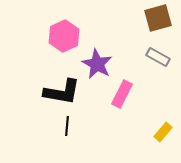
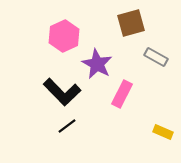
brown square: moved 27 px left, 5 px down
gray rectangle: moved 2 px left
black L-shape: rotated 36 degrees clockwise
black line: rotated 48 degrees clockwise
yellow rectangle: rotated 72 degrees clockwise
